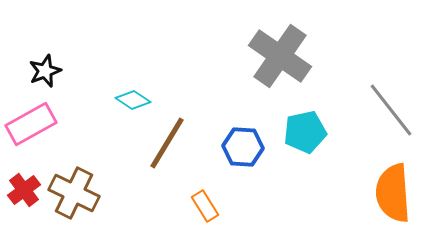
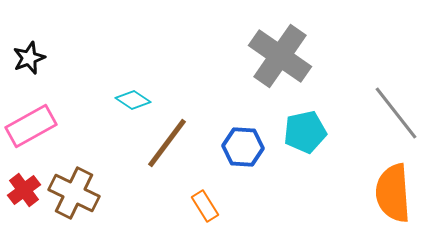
black star: moved 16 px left, 13 px up
gray line: moved 5 px right, 3 px down
pink rectangle: moved 2 px down
brown line: rotated 6 degrees clockwise
